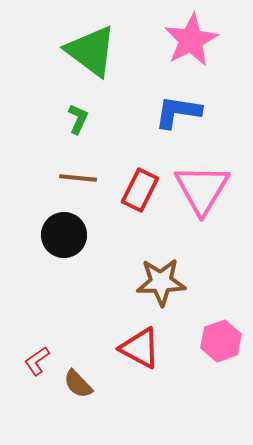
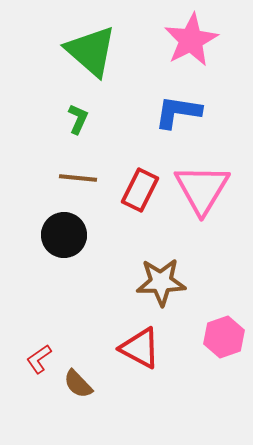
green triangle: rotated 4 degrees clockwise
pink hexagon: moved 3 px right, 4 px up
red L-shape: moved 2 px right, 2 px up
